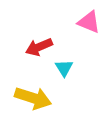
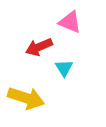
pink triangle: moved 19 px left
yellow arrow: moved 7 px left
